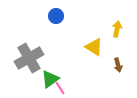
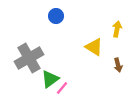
pink line: moved 2 px right; rotated 72 degrees clockwise
